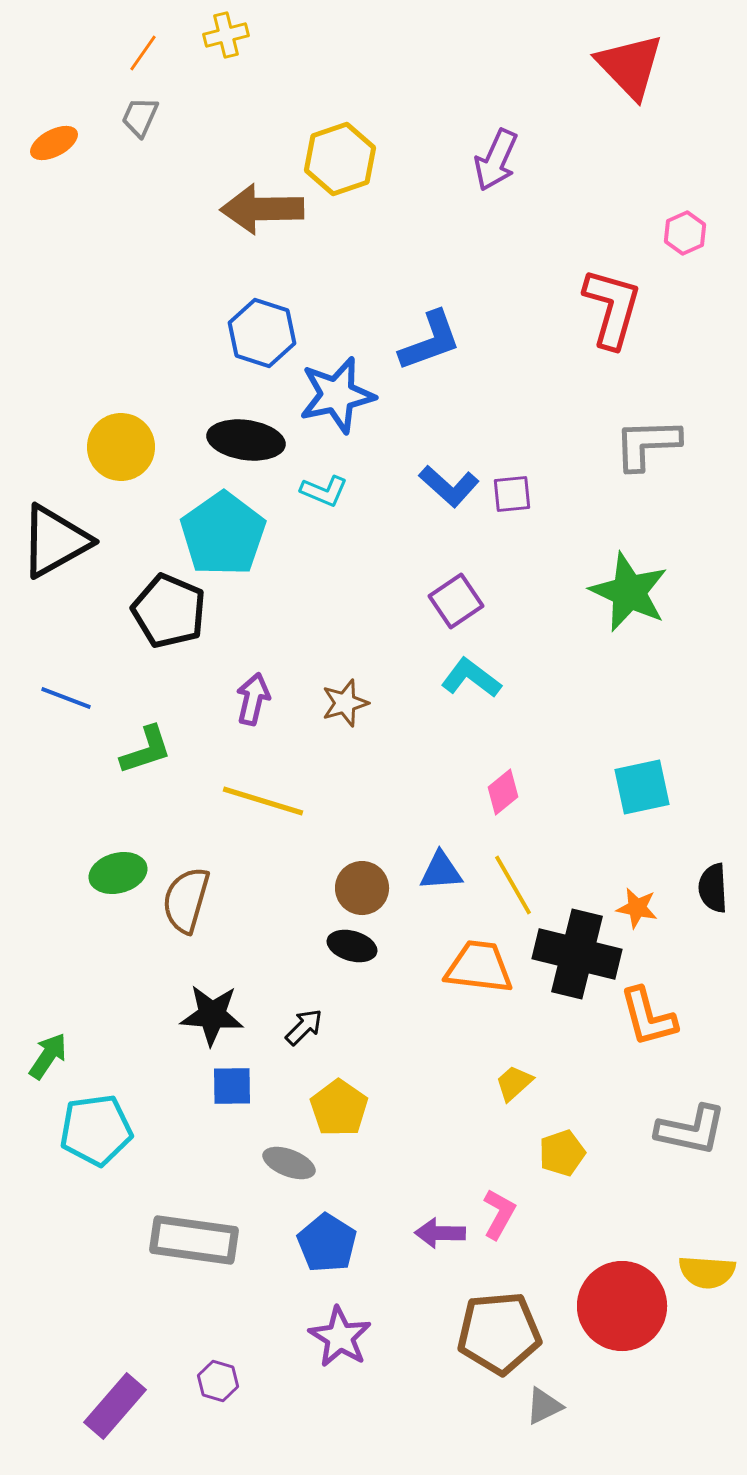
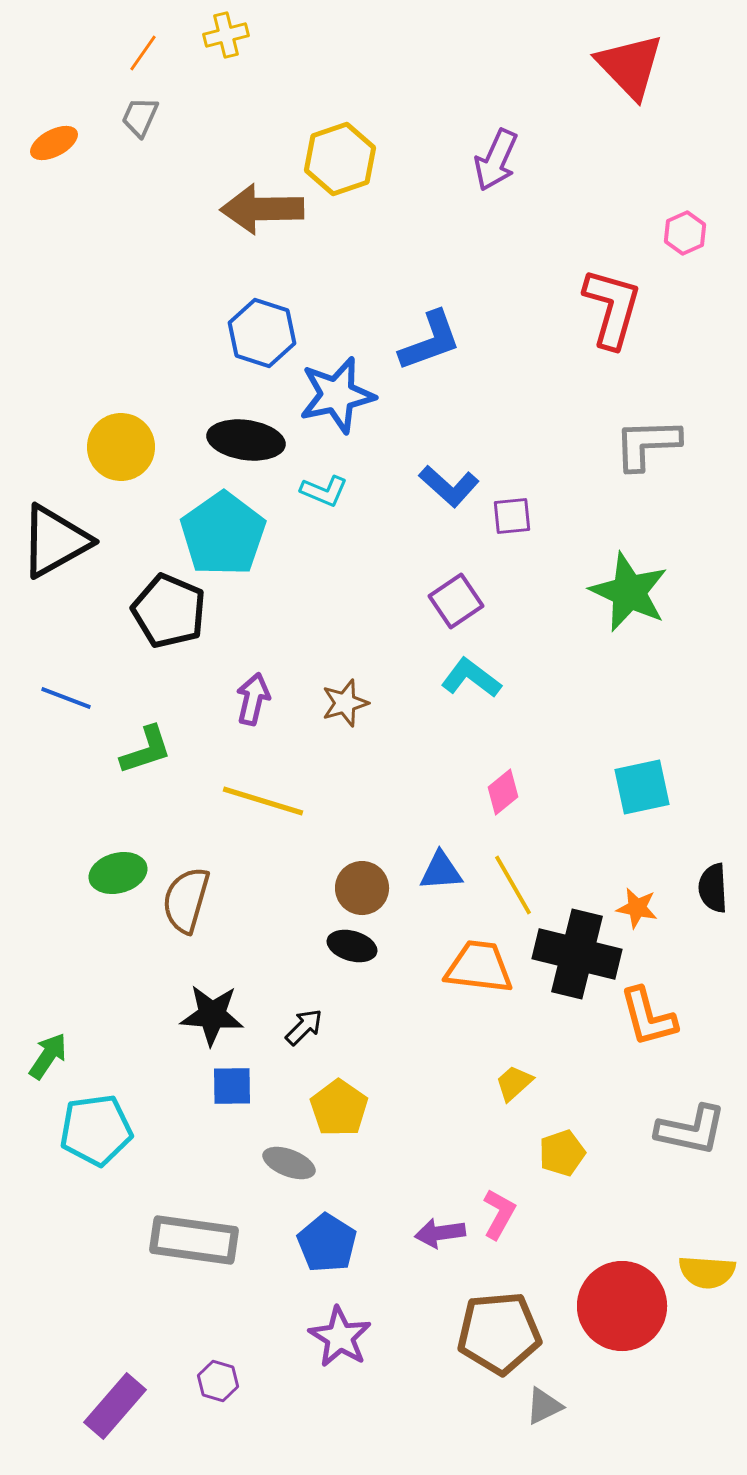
purple square at (512, 494): moved 22 px down
purple arrow at (440, 1233): rotated 9 degrees counterclockwise
